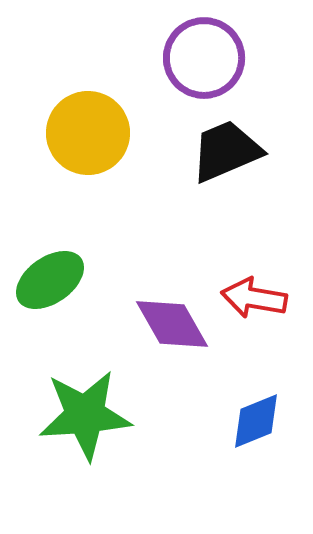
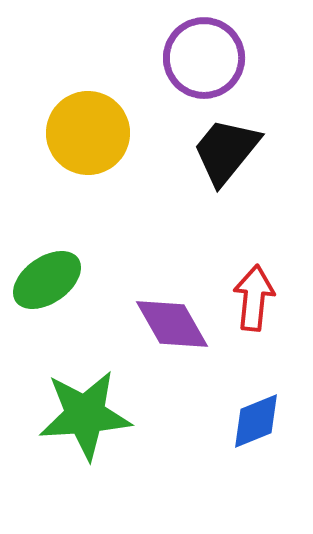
black trapezoid: rotated 28 degrees counterclockwise
green ellipse: moved 3 px left
red arrow: rotated 86 degrees clockwise
